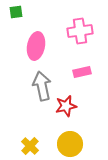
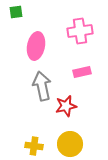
yellow cross: moved 4 px right; rotated 36 degrees counterclockwise
